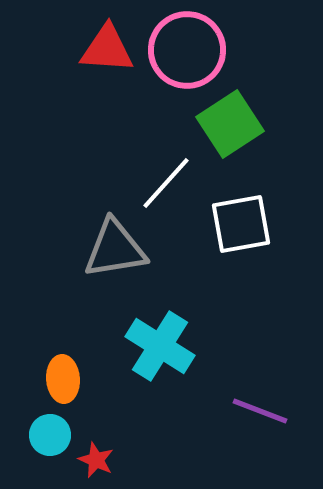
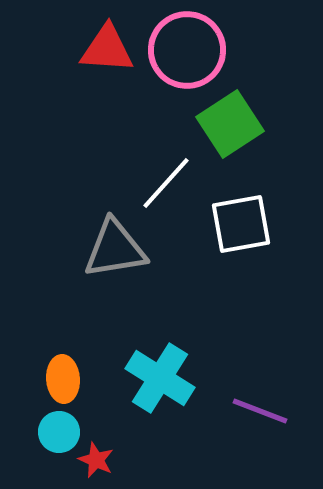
cyan cross: moved 32 px down
cyan circle: moved 9 px right, 3 px up
